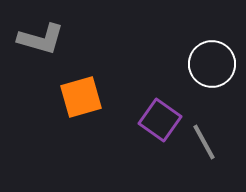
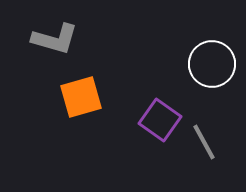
gray L-shape: moved 14 px right
